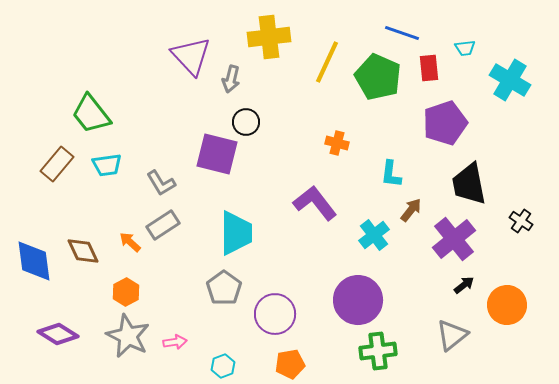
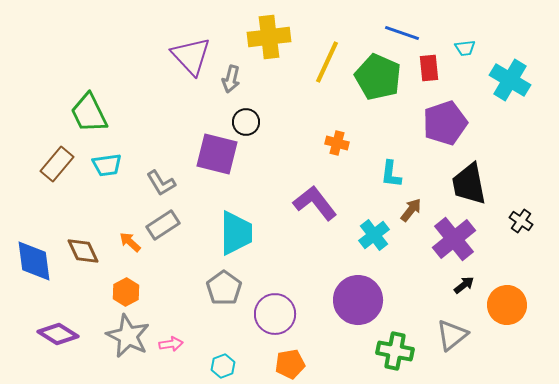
green trapezoid at (91, 114): moved 2 px left, 1 px up; rotated 12 degrees clockwise
pink arrow at (175, 342): moved 4 px left, 2 px down
green cross at (378, 351): moved 17 px right; rotated 18 degrees clockwise
